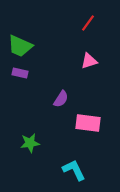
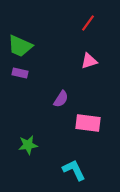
green star: moved 2 px left, 2 px down
